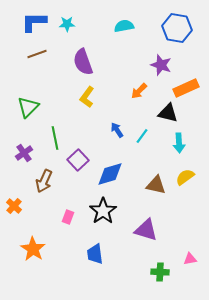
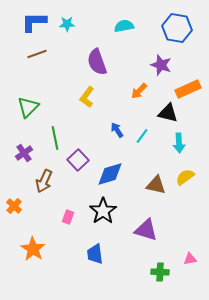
purple semicircle: moved 14 px right
orange rectangle: moved 2 px right, 1 px down
